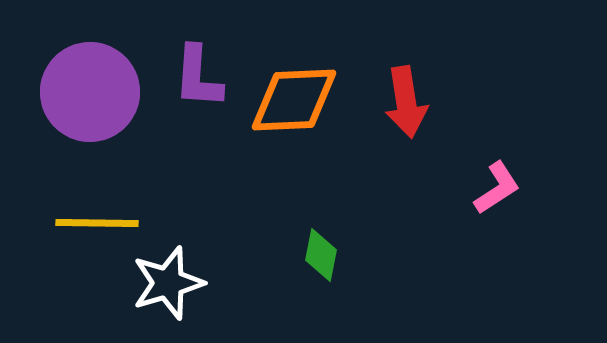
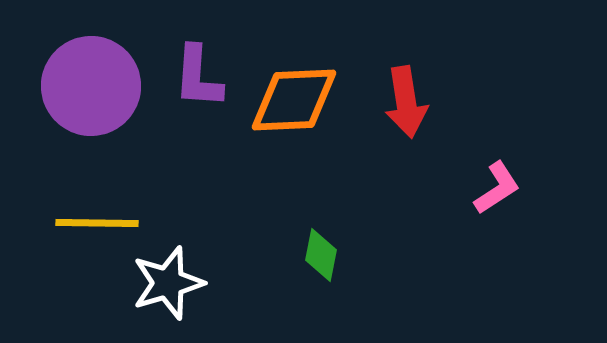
purple circle: moved 1 px right, 6 px up
